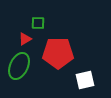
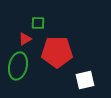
red pentagon: moved 1 px left, 1 px up
green ellipse: moved 1 px left; rotated 12 degrees counterclockwise
